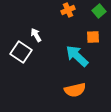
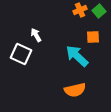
orange cross: moved 12 px right
white square: moved 2 px down; rotated 10 degrees counterclockwise
